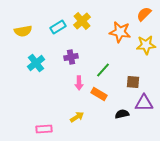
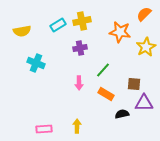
yellow cross: rotated 30 degrees clockwise
cyan rectangle: moved 2 px up
yellow semicircle: moved 1 px left
yellow star: moved 2 px down; rotated 24 degrees counterclockwise
purple cross: moved 9 px right, 9 px up
cyan cross: rotated 30 degrees counterclockwise
brown square: moved 1 px right, 2 px down
orange rectangle: moved 7 px right
yellow arrow: moved 9 px down; rotated 56 degrees counterclockwise
